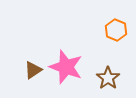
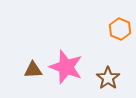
orange hexagon: moved 4 px right, 1 px up
brown triangle: rotated 30 degrees clockwise
